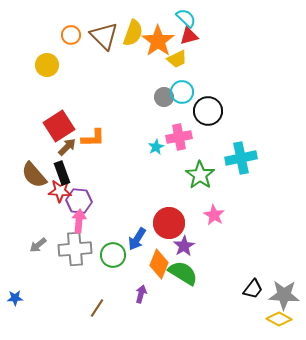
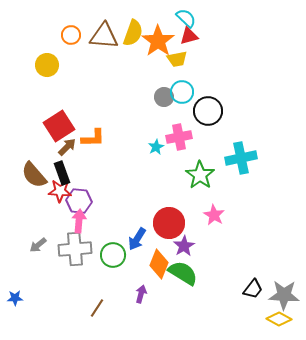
brown triangle: rotated 40 degrees counterclockwise
yellow trapezoid: rotated 15 degrees clockwise
